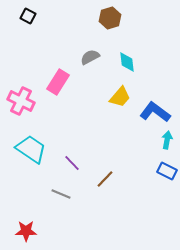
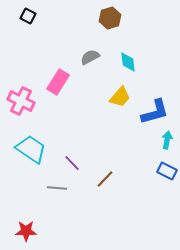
cyan diamond: moved 1 px right
blue L-shape: rotated 128 degrees clockwise
gray line: moved 4 px left, 6 px up; rotated 18 degrees counterclockwise
